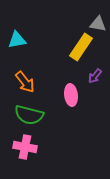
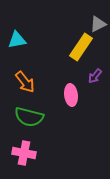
gray triangle: rotated 36 degrees counterclockwise
green semicircle: moved 2 px down
pink cross: moved 1 px left, 6 px down
